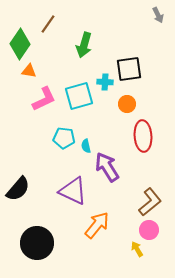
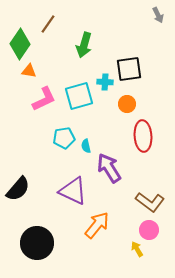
cyan pentagon: rotated 15 degrees counterclockwise
purple arrow: moved 2 px right, 1 px down
brown L-shape: rotated 76 degrees clockwise
